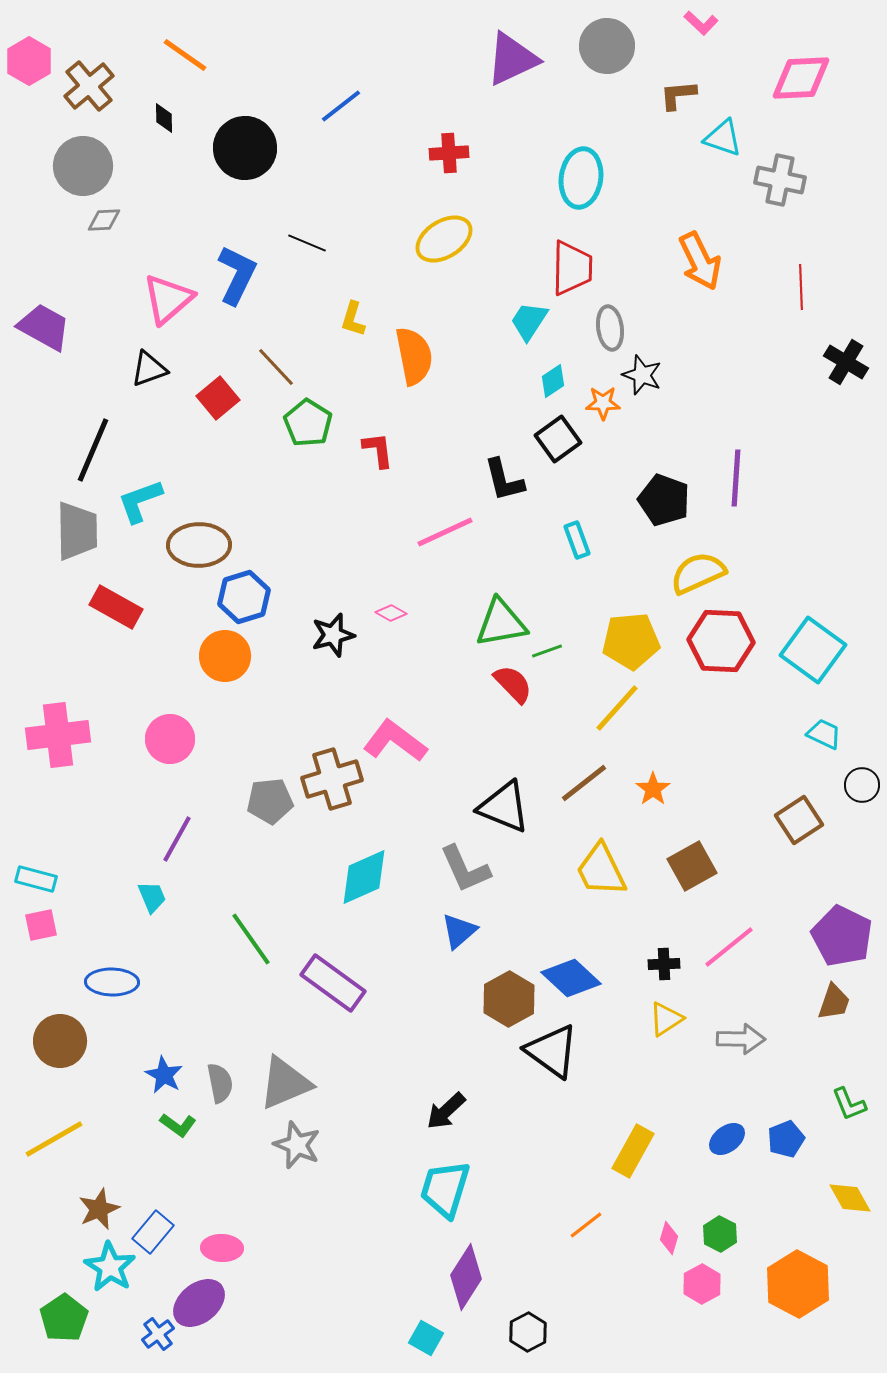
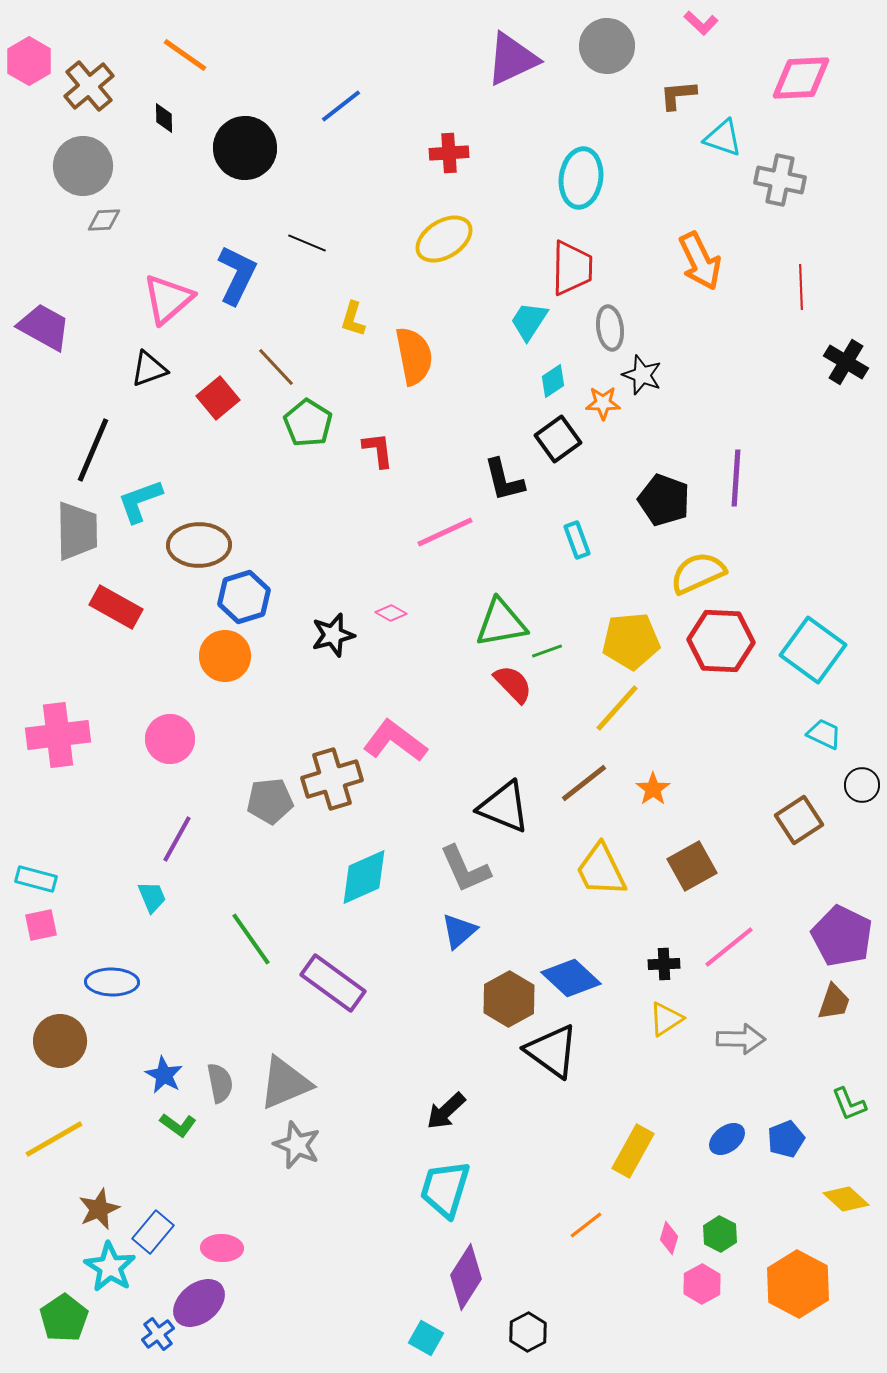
yellow diamond at (850, 1198): moved 4 px left, 1 px down; rotated 18 degrees counterclockwise
